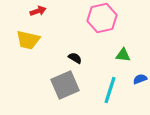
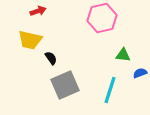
yellow trapezoid: moved 2 px right
black semicircle: moved 24 px left; rotated 24 degrees clockwise
blue semicircle: moved 6 px up
